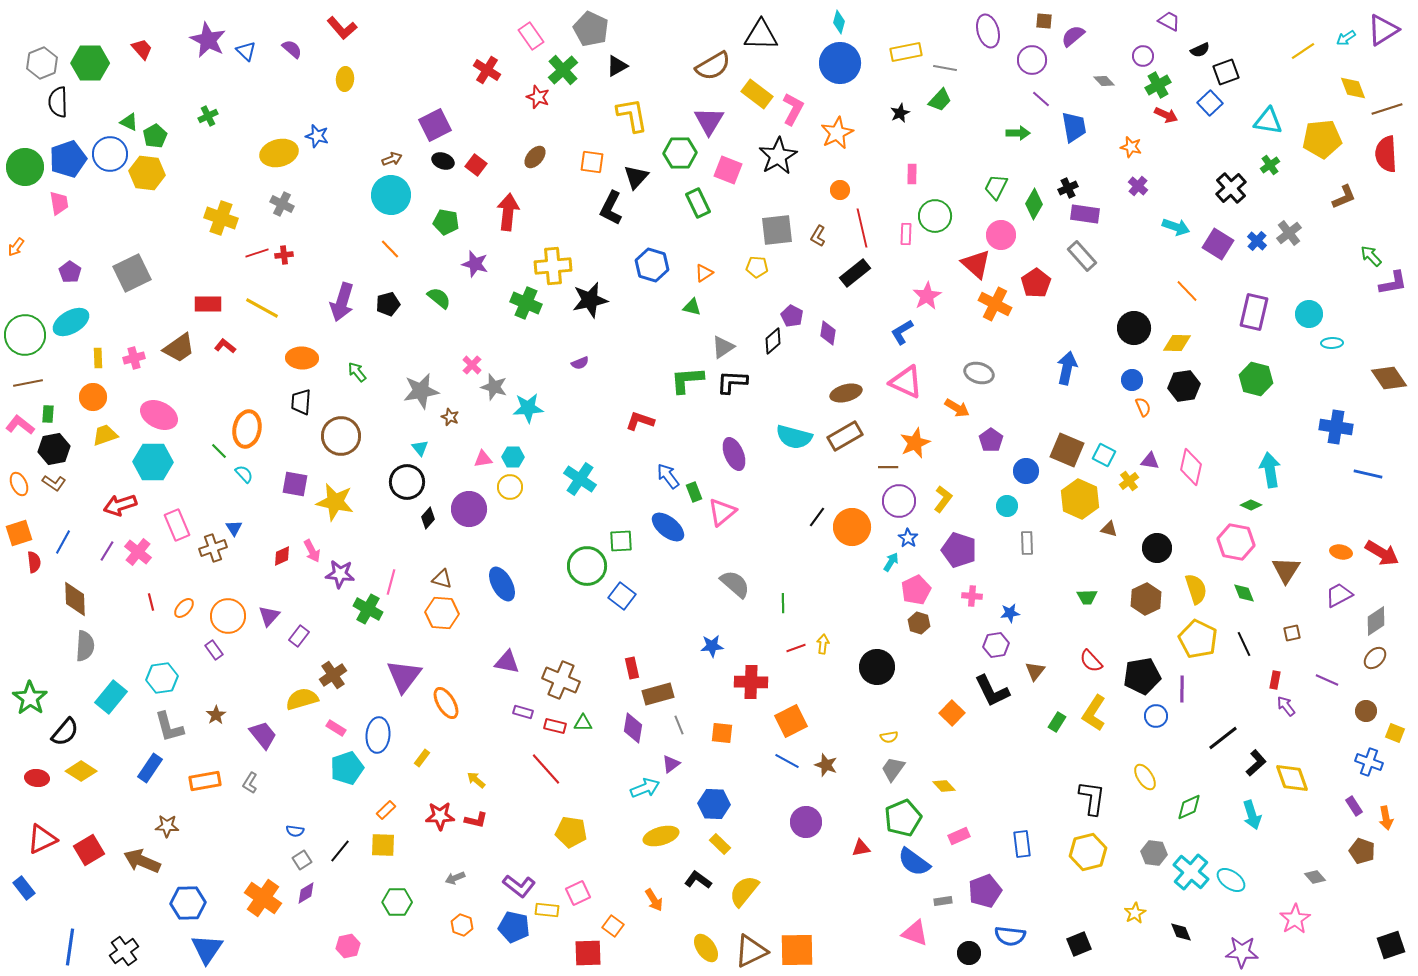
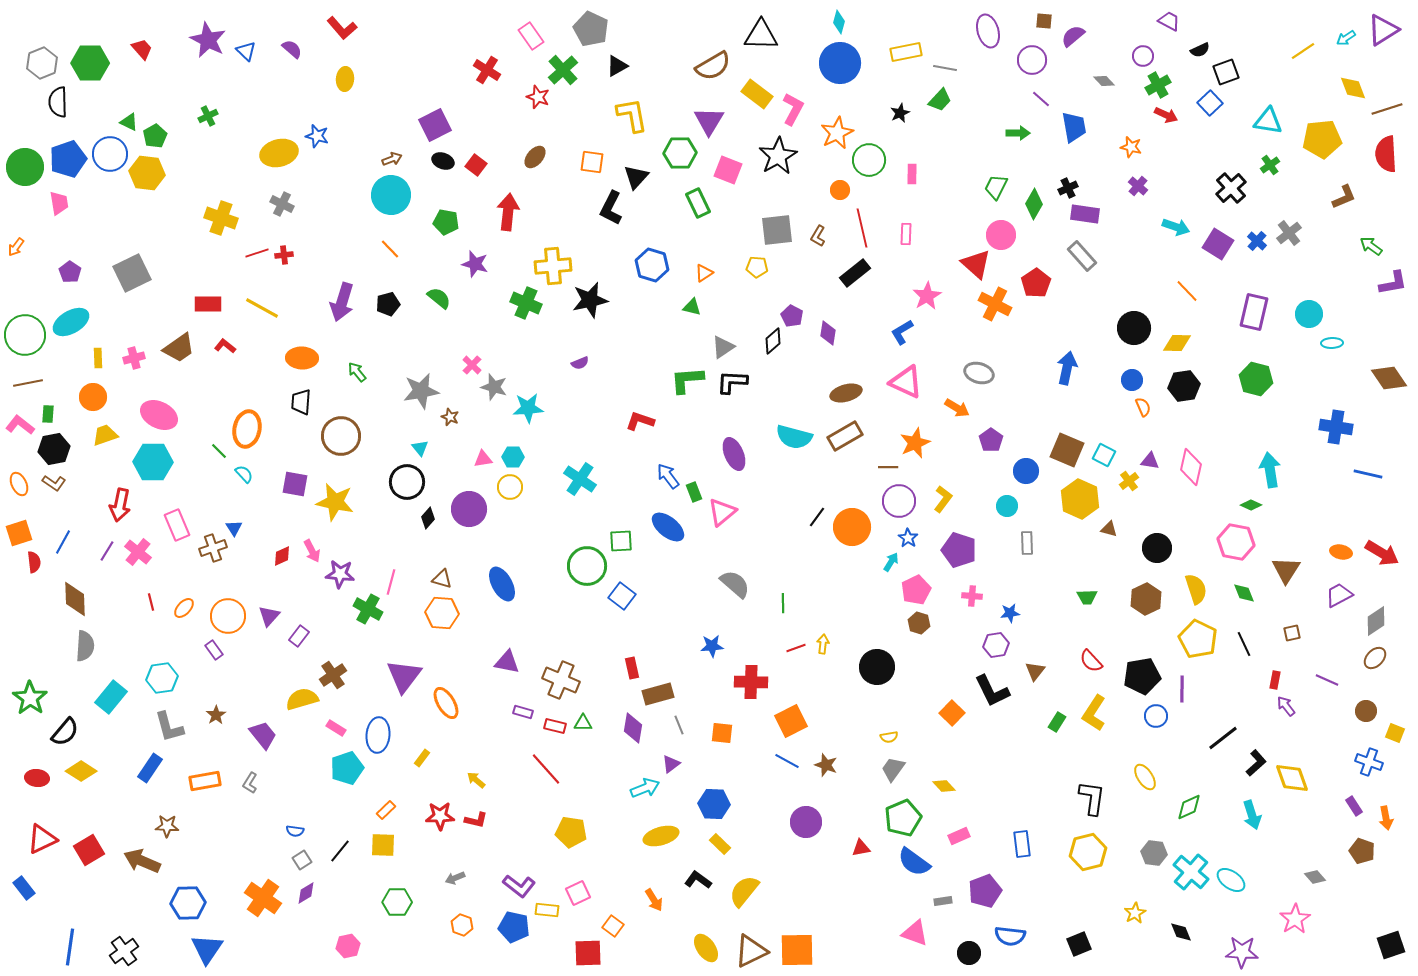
green circle at (935, 216): moved 66 px left, 56 px up
green arrow at (1371, 256): moved 10 px up; rotated 10 degrees counterclockwise
red arrow at (120, 505): rotated 60 degrees counterclockwise
